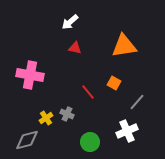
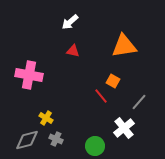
red triangle: moved 2 px left, 3 px down
pink cross: moved 1 px left
orange square: moved 1 px left, 2 px up
red line: moved 13 px right, 4 px down
gray line: moved 2 px right
gray cross: moved 11 px left, 25 px down
yellow cross: rotated 24 degrees counterclockwise
white cross: moved 3 px left, 3 px up; rotated 15 degrees counterclockwise
green circle: moved 5 px right, 4 px down
